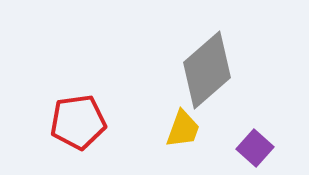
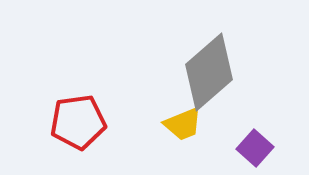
gray diamond: moved 2 px right, 2 px down
yellow trapezoid: moved 5 px up; rotated 48 degrees clockwise
